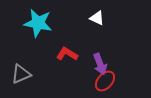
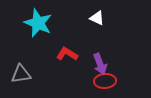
cyan star: rotated 12 degrees clockwise
gray triangle: rotated 15 degrees clockwise
red ellipse: rotated 45 degrees clockwise
